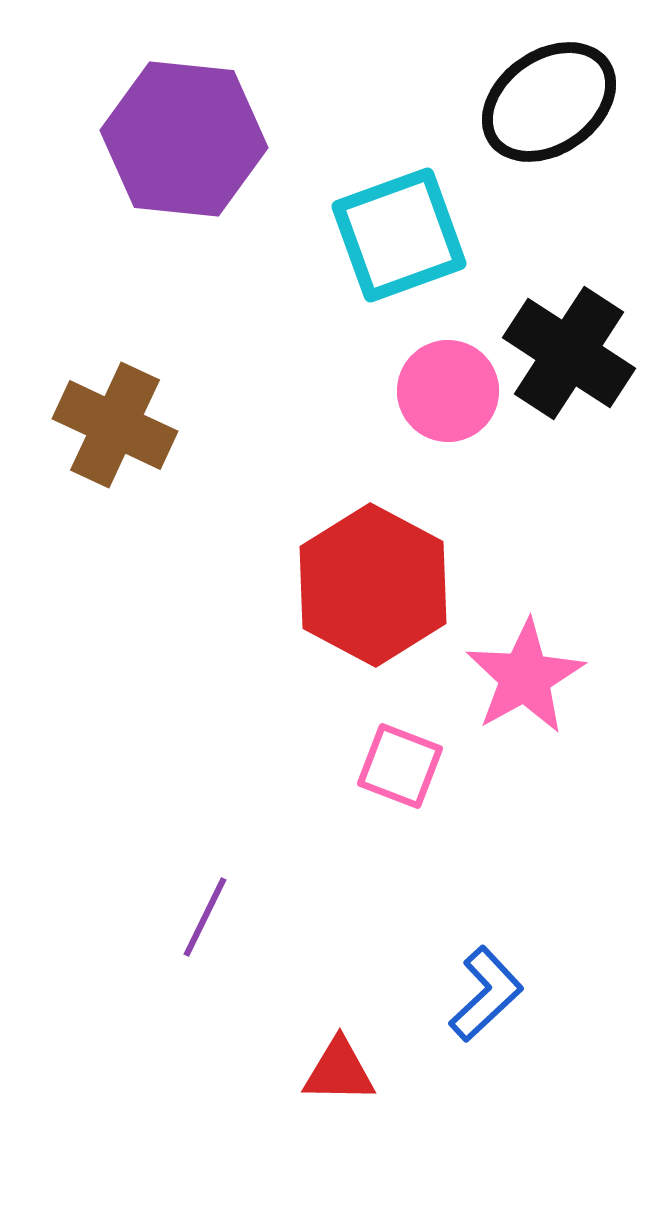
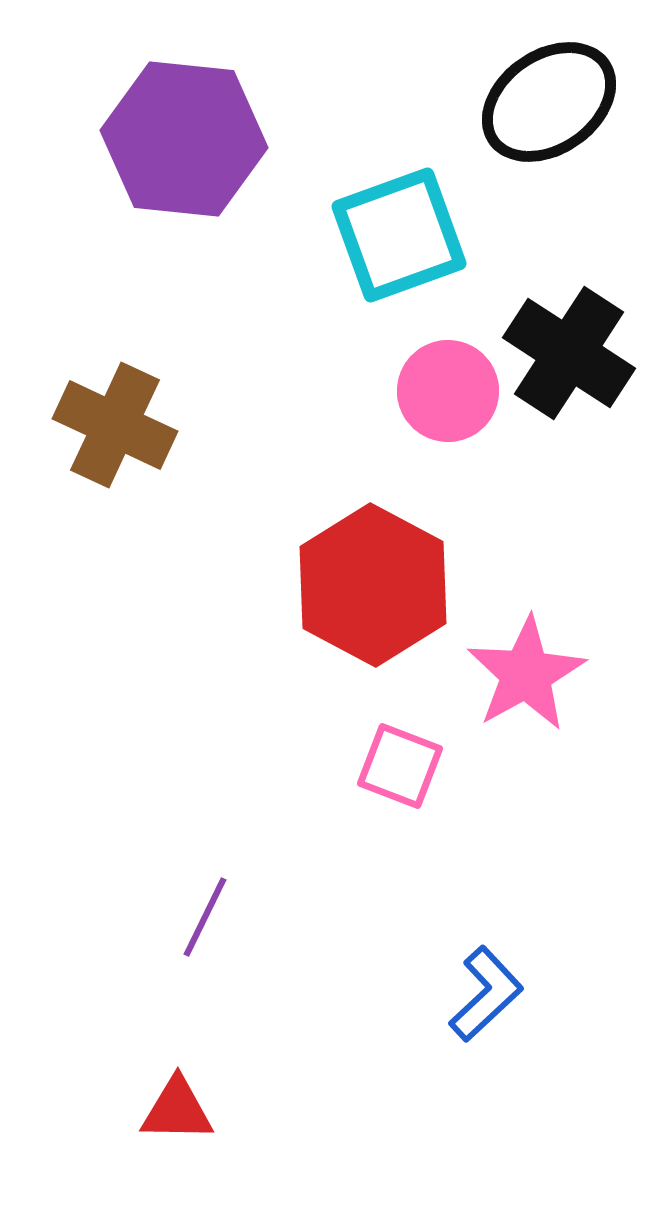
pink star: moved 1 px right, 3 px up
red triangle: moved 162 px left, 39 px down
